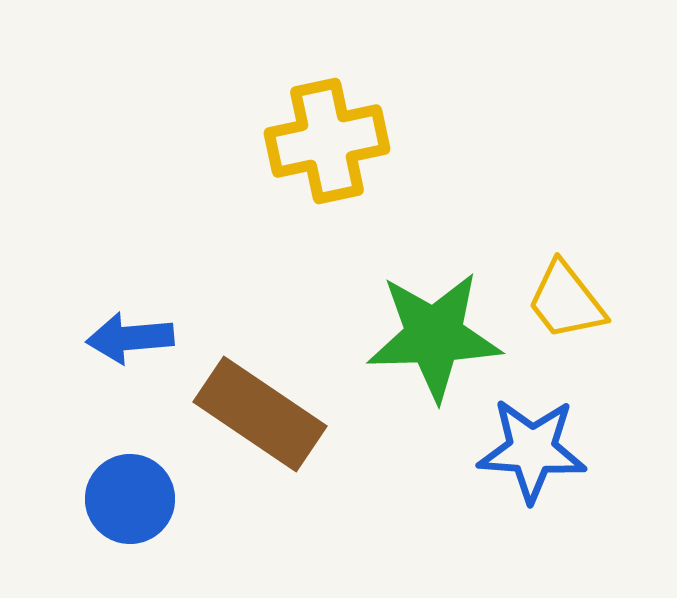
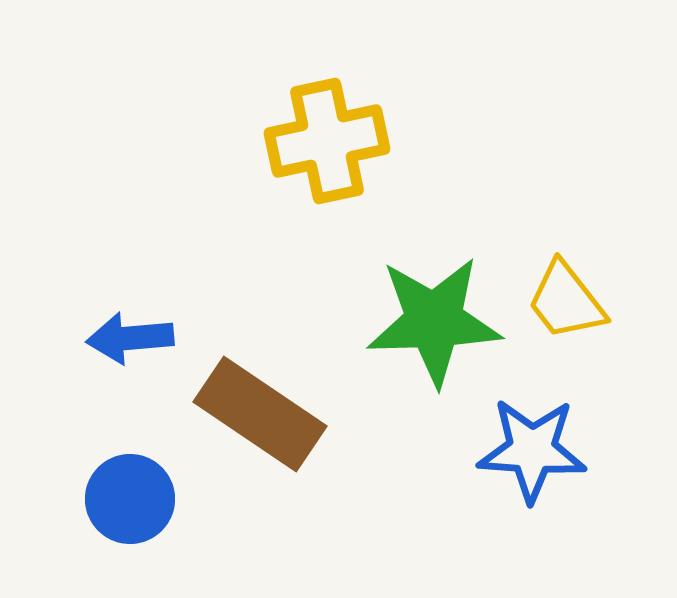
green star: moved 15 px up
